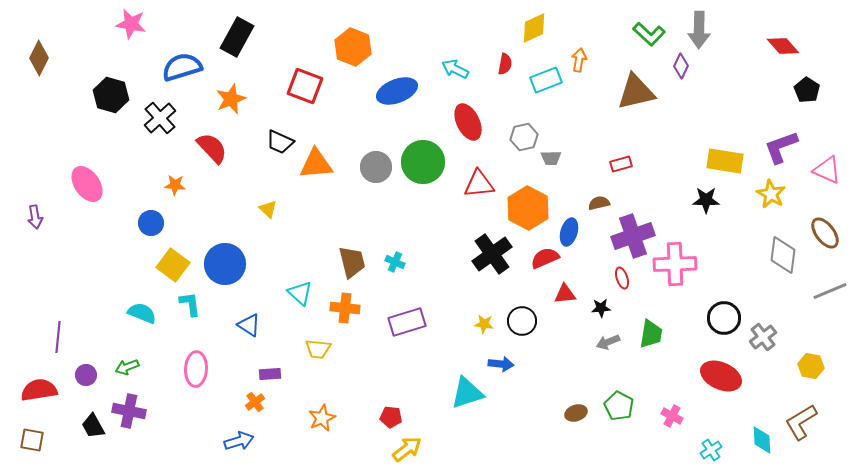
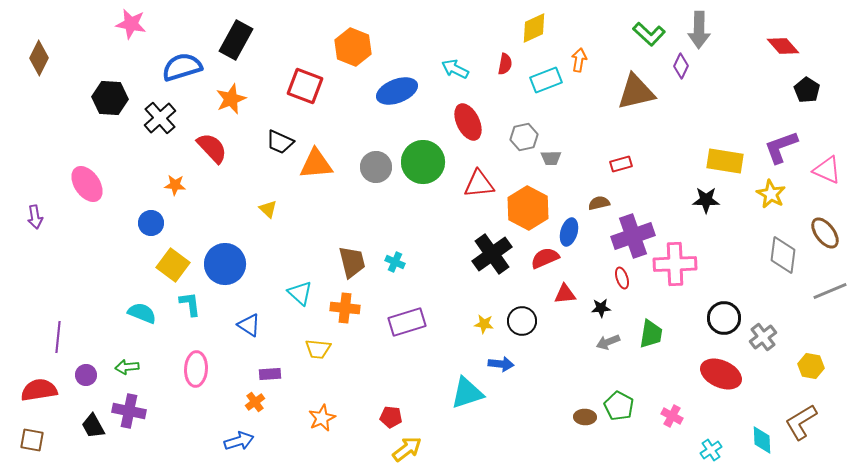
black rectangle at (237, 37): moved 1 px left, 3 px down
black hexagon at (111, 95): moved 1 px left, 3 px down; rotated 12 degrees counterclockwise
green arrow at (127, 367): rotated 15 degrees clockwise
red ellipse at (721, 376): moved 2 px up
brown ellipse at (576, 413): moved 9 px right, 4 px down; rotated 20 degrees clockwise
